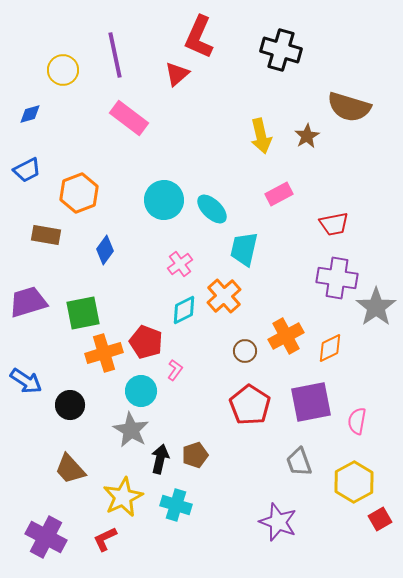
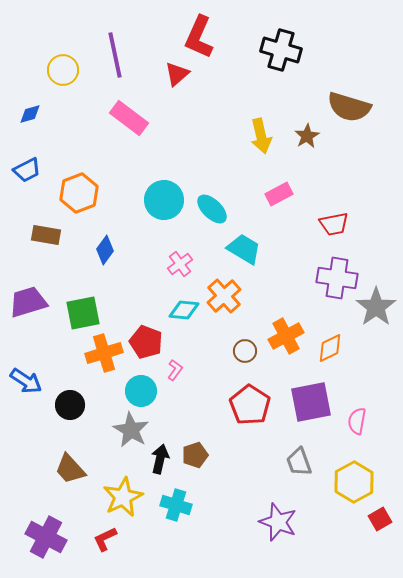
cyan trapezoid at (244, 249): rotated 108 degrees clockwise
cyan diamond at (184, 310): rotated 32 degrees clockwise
